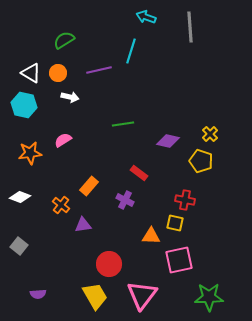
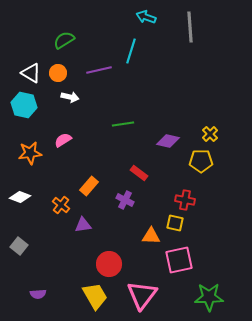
yellow pentagon: rotated 20 degrees counterclockwise
